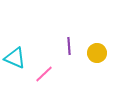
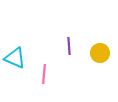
yellow circle: moved 3 px right
pink line: rotated 42 degrees counterclockwise
